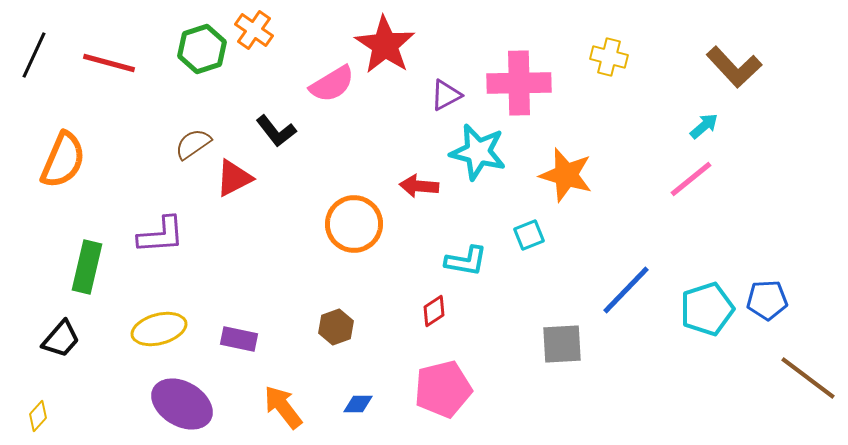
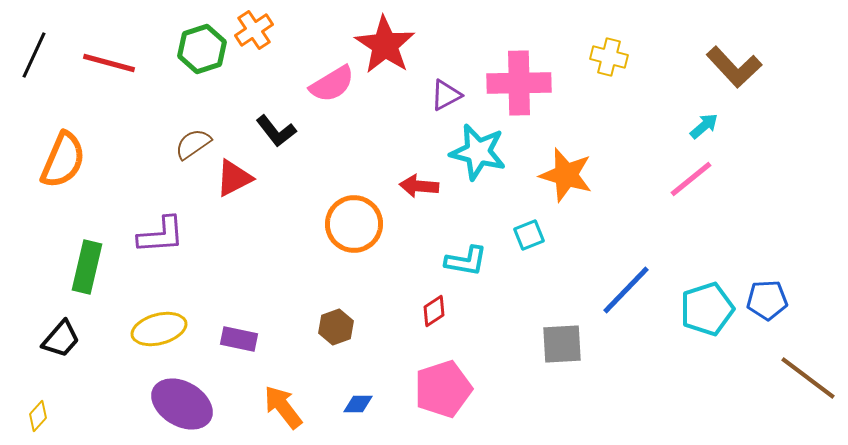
orange cross: rotated 21 degrees clockwise
pink pentagon: rotated 4 degrees counterclockwise
